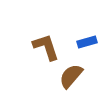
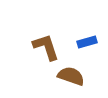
brown semicircle: rotated 68 degrees clockwise
